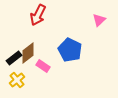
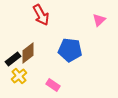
red arrow: moved 3 px right; rotated 55 degrees counterclockwise
blue pentagon: rotated 20 degrees counterclockwise
black rectangle: moved 1 px left, 1 px down
pink rectangle: moved 10 px right, 19 px down
yellow cross: moved 2 px right, 4 px up
